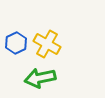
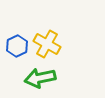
blue hexagon: moved 1 px right, 3 px down
